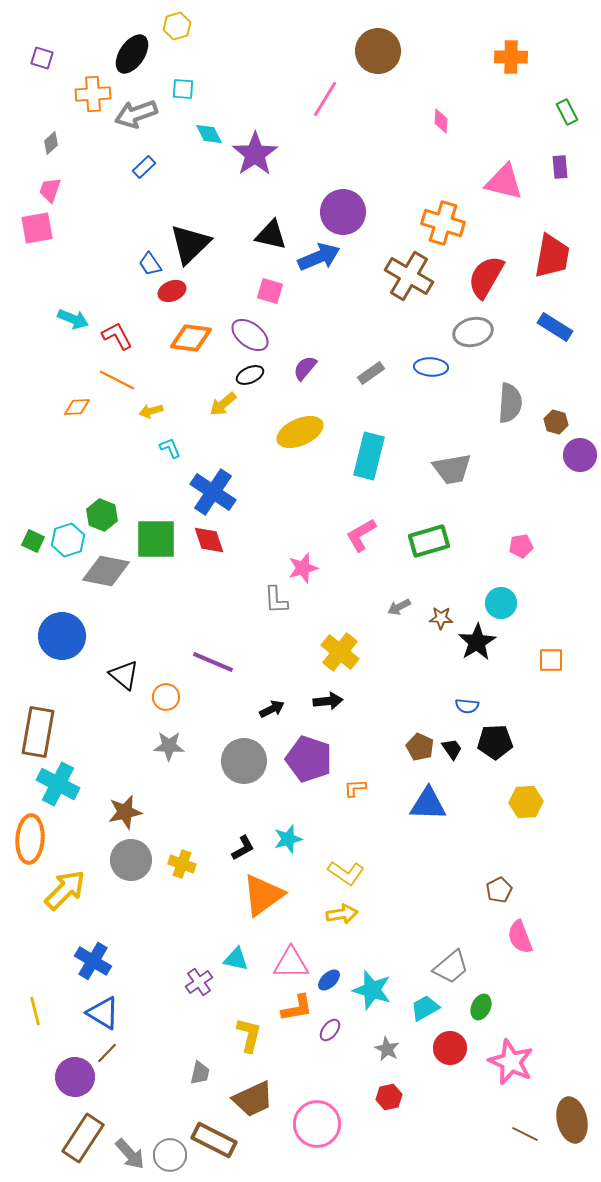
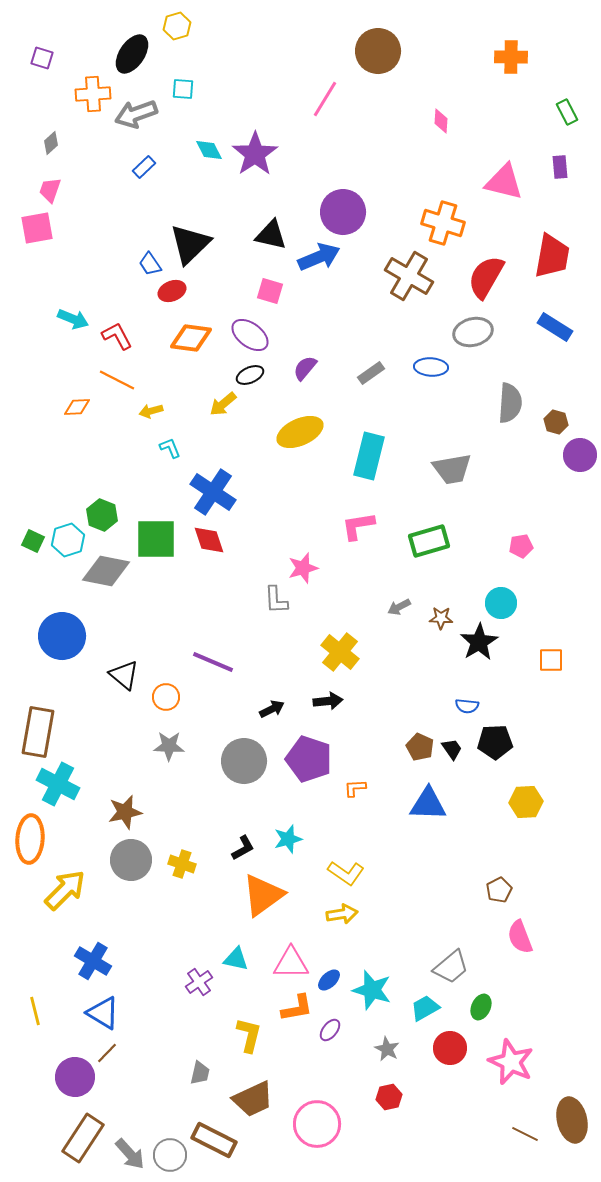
cyan diamond at (209, 134): moved 16 px down
pink L-shape at (361, 535): moved 3 px left, 9 px up; rotated 21 degrees clockwise
black star at (477, 642): moved 2 px right
